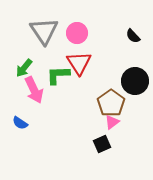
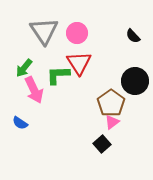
black square: rotated 18 degrees counterclockwise
